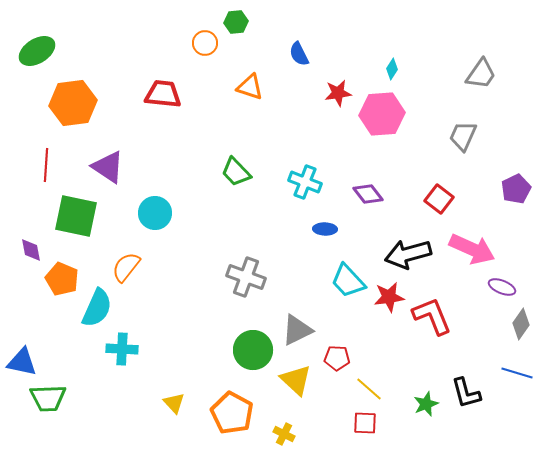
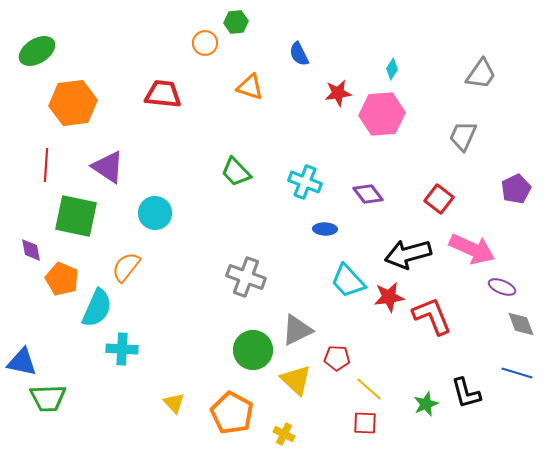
gray diamond at (521, 324): rotated 56 degrees counterclockwise
